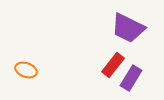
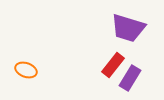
purple trapezoid: rotated 9 degrees counterclockwise
purple rectangle: moved 1 px left
